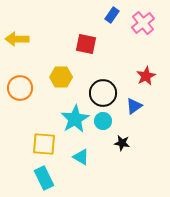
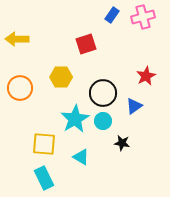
pink cross: moved 6 px up; rotated 25 degrees clockwise
red square: rotated 30 degrees counterclockwise
